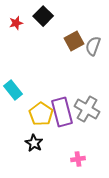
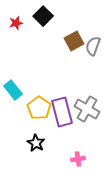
yellow pentagon: moved 2 px left, 6 px up
black star: moved 2 px right
